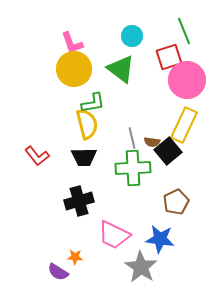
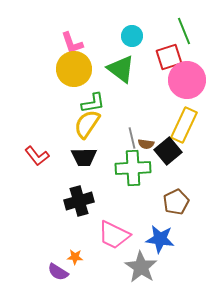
yellow semicircle: rotated 132 degrees counterclockwise
brown semicircle: moved 6 px left, 2 px down
